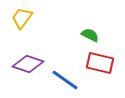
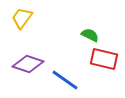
red rectangle: moved 4 px right, 4 px up
